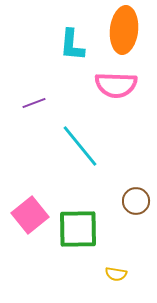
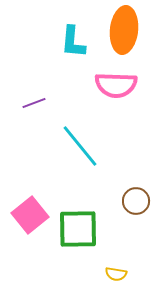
cyan L-shape: moved 1 px right, 3 px up
